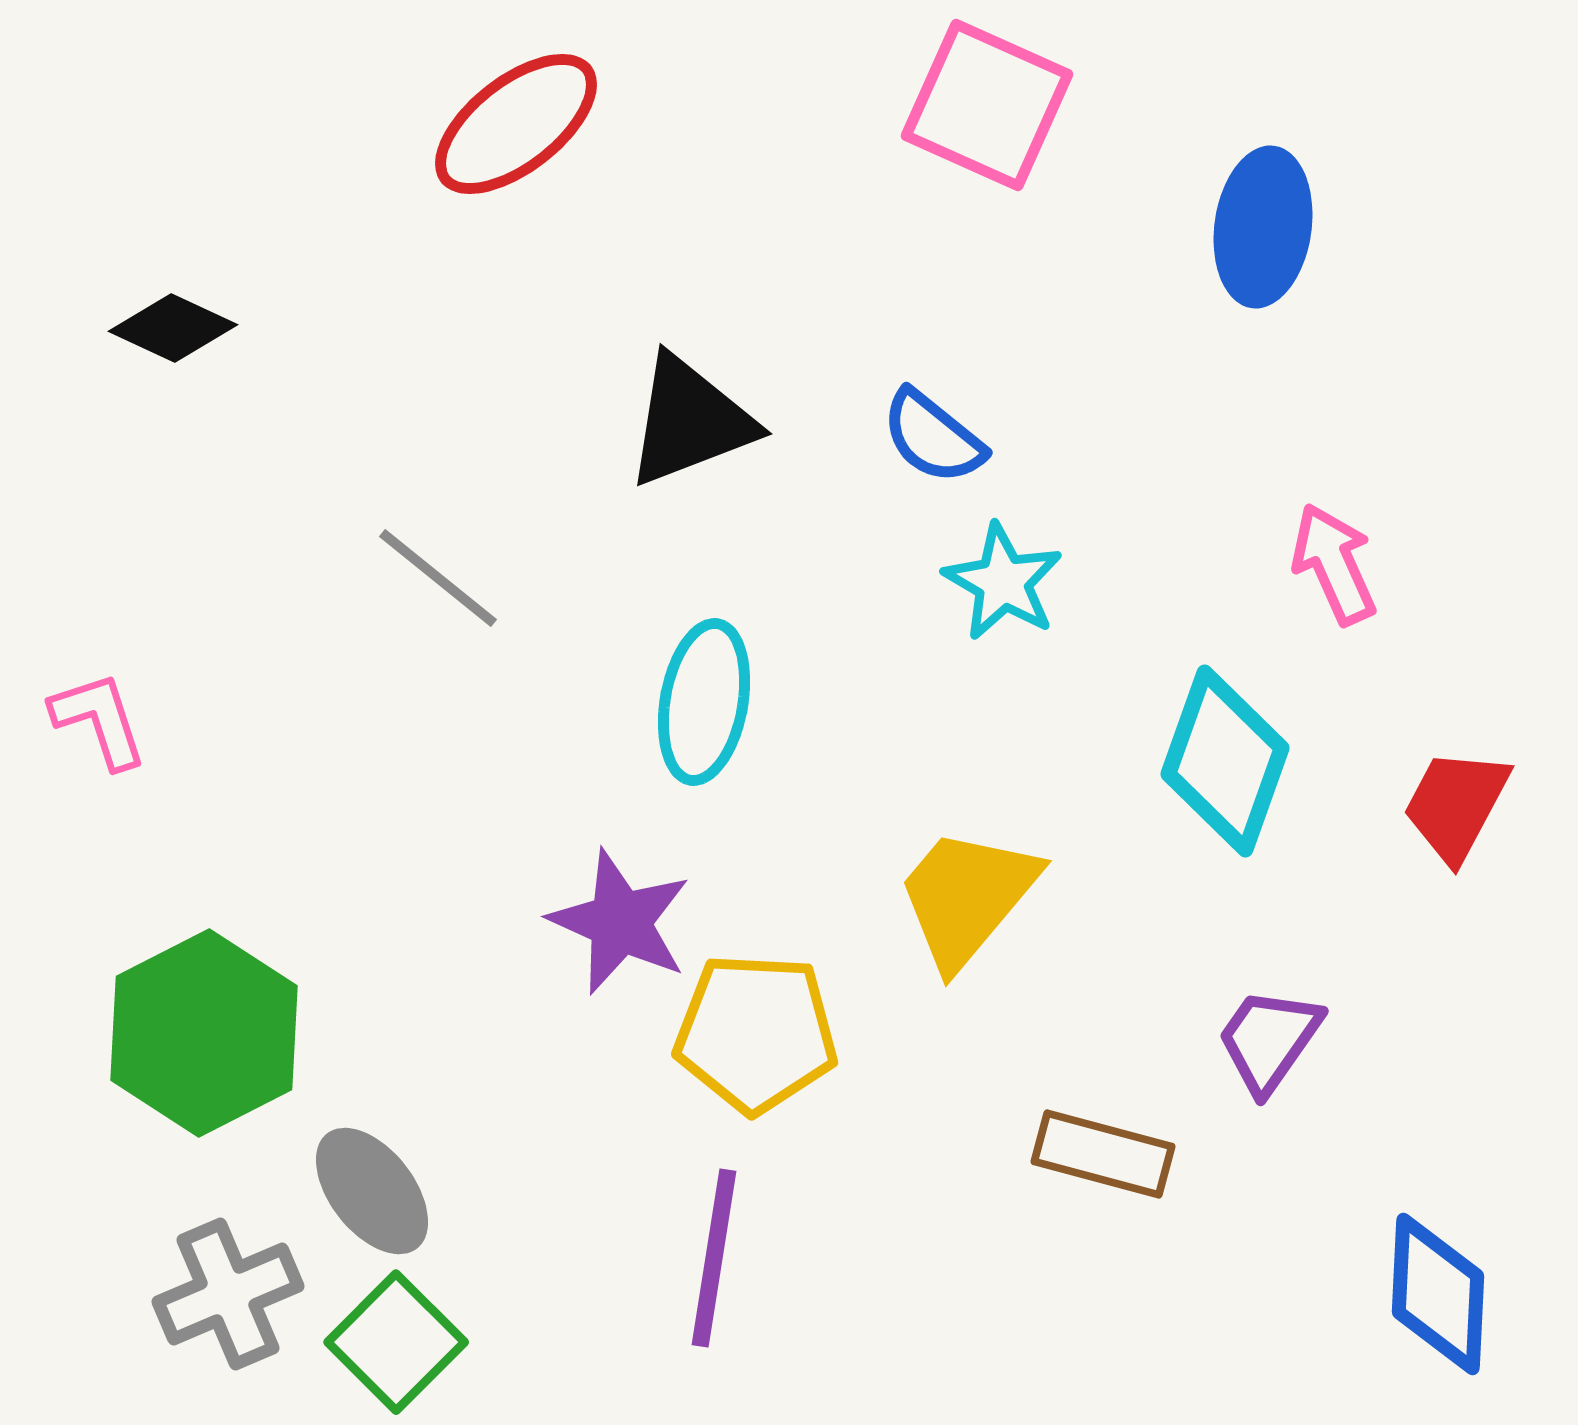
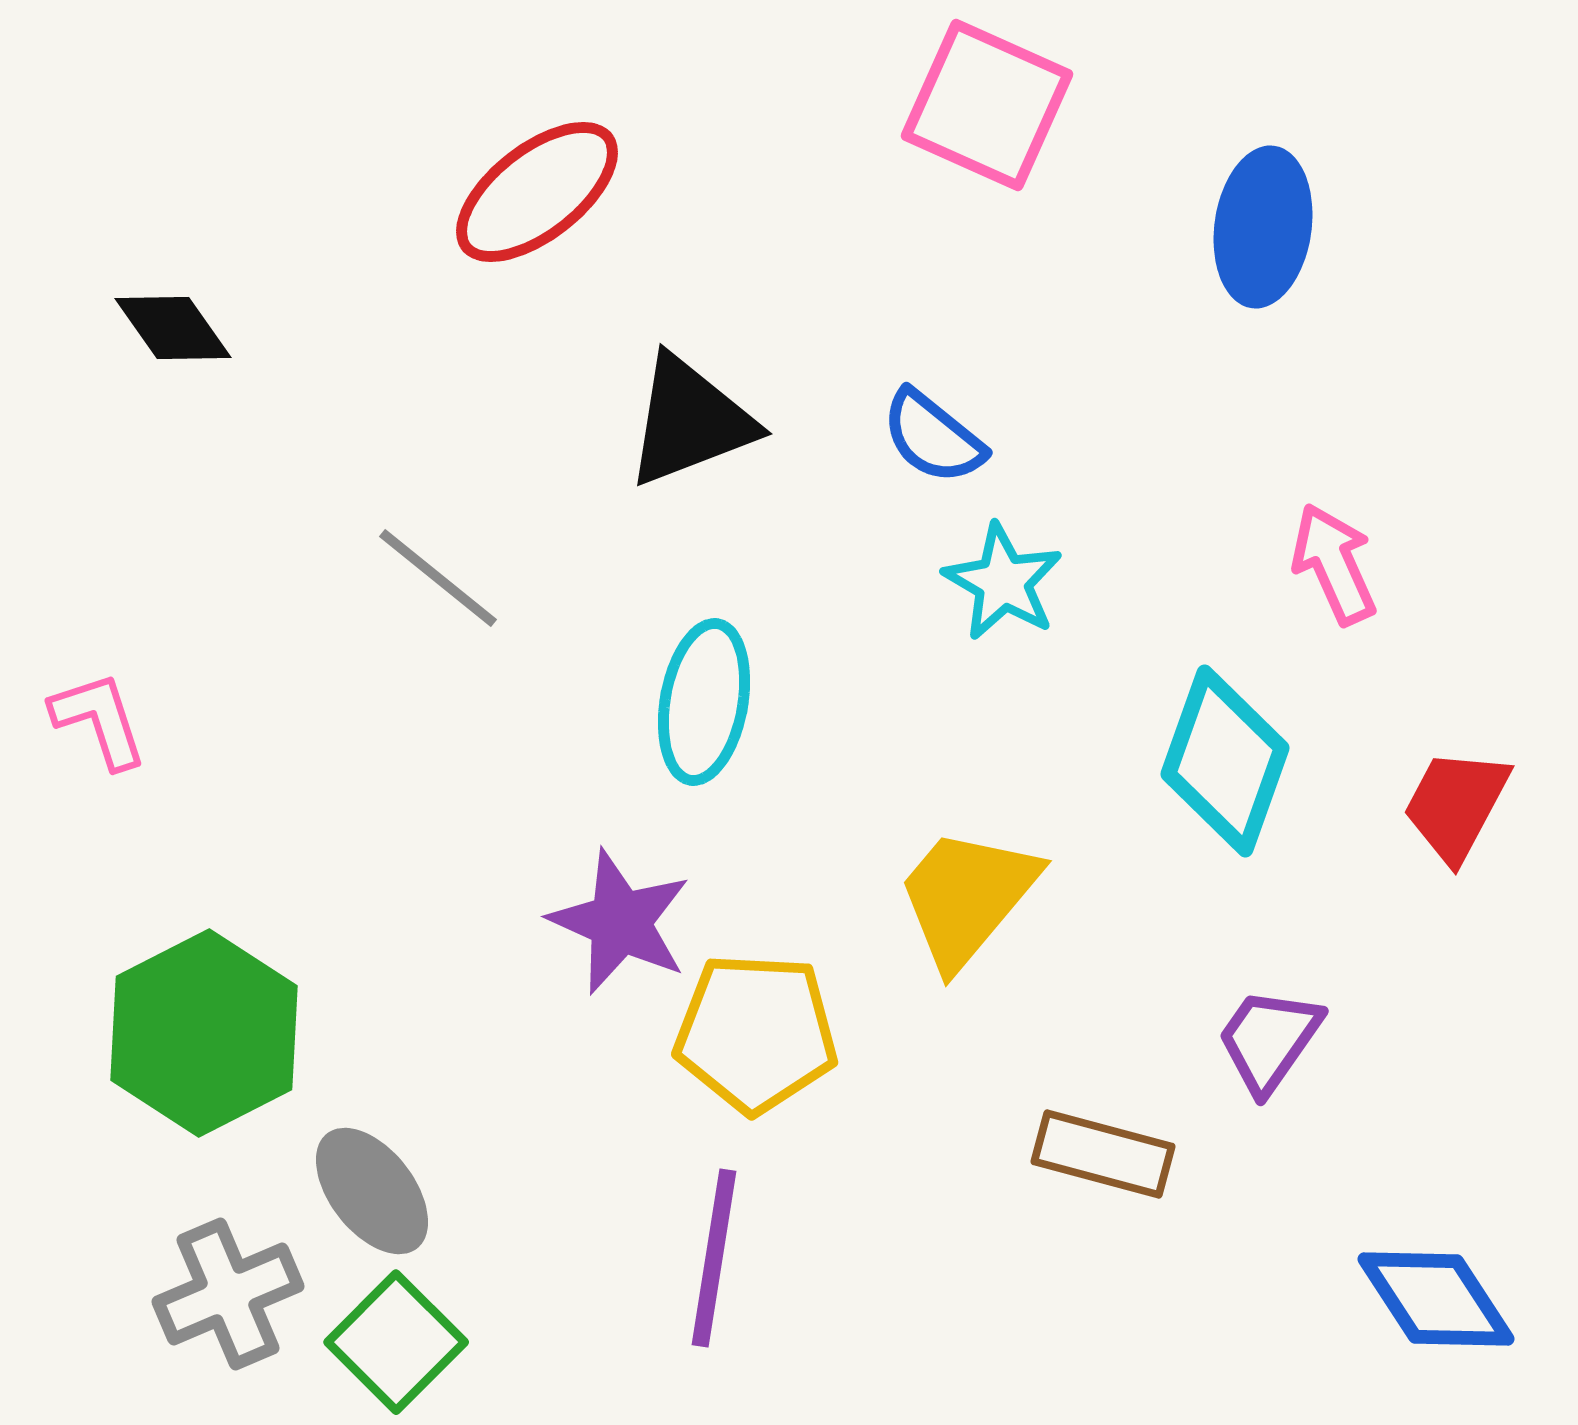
red ellipse: moved 21 px right, 68 px down
black diamond: rotated 30 degrees clockwise
blue diamond: moved 2 px left, 5 px down; rotated 36 degrees counterclockwise
